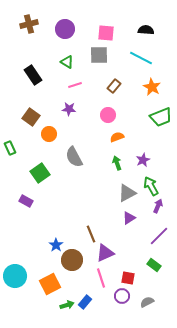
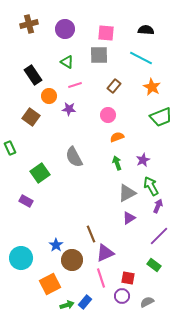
orange circle at (49, 134): moved 38 px up
cyan circle at (15, 276): moved 6 px right, 18 px up
